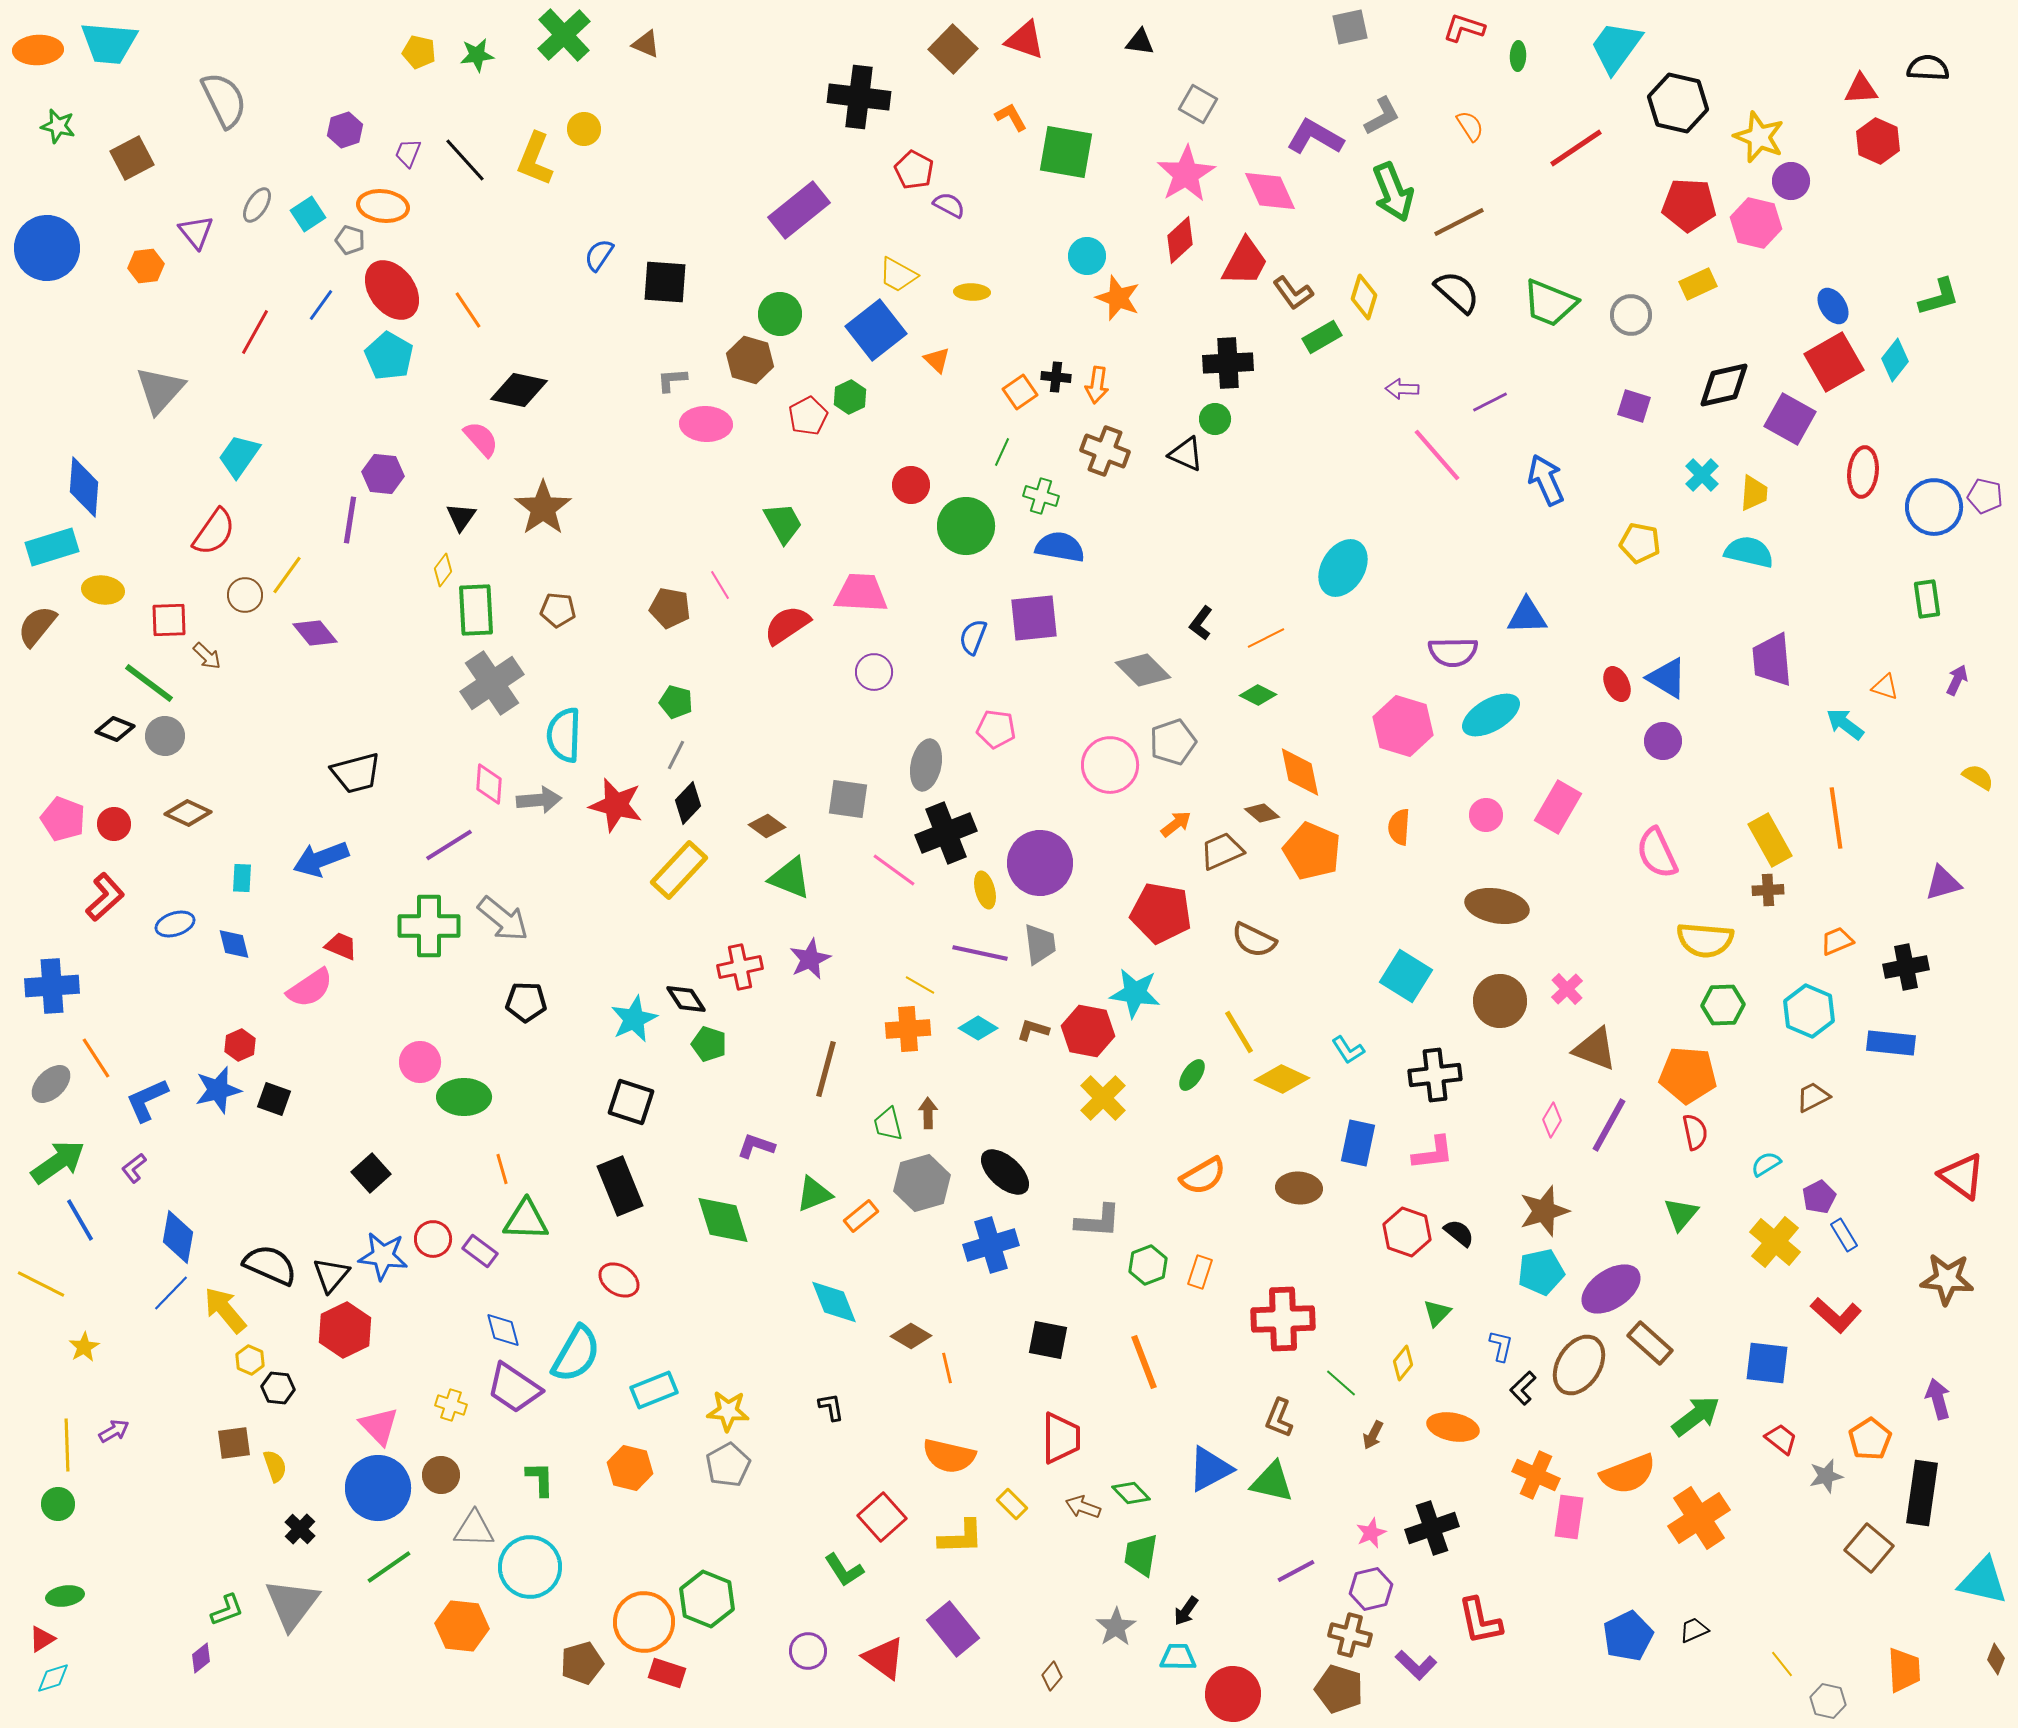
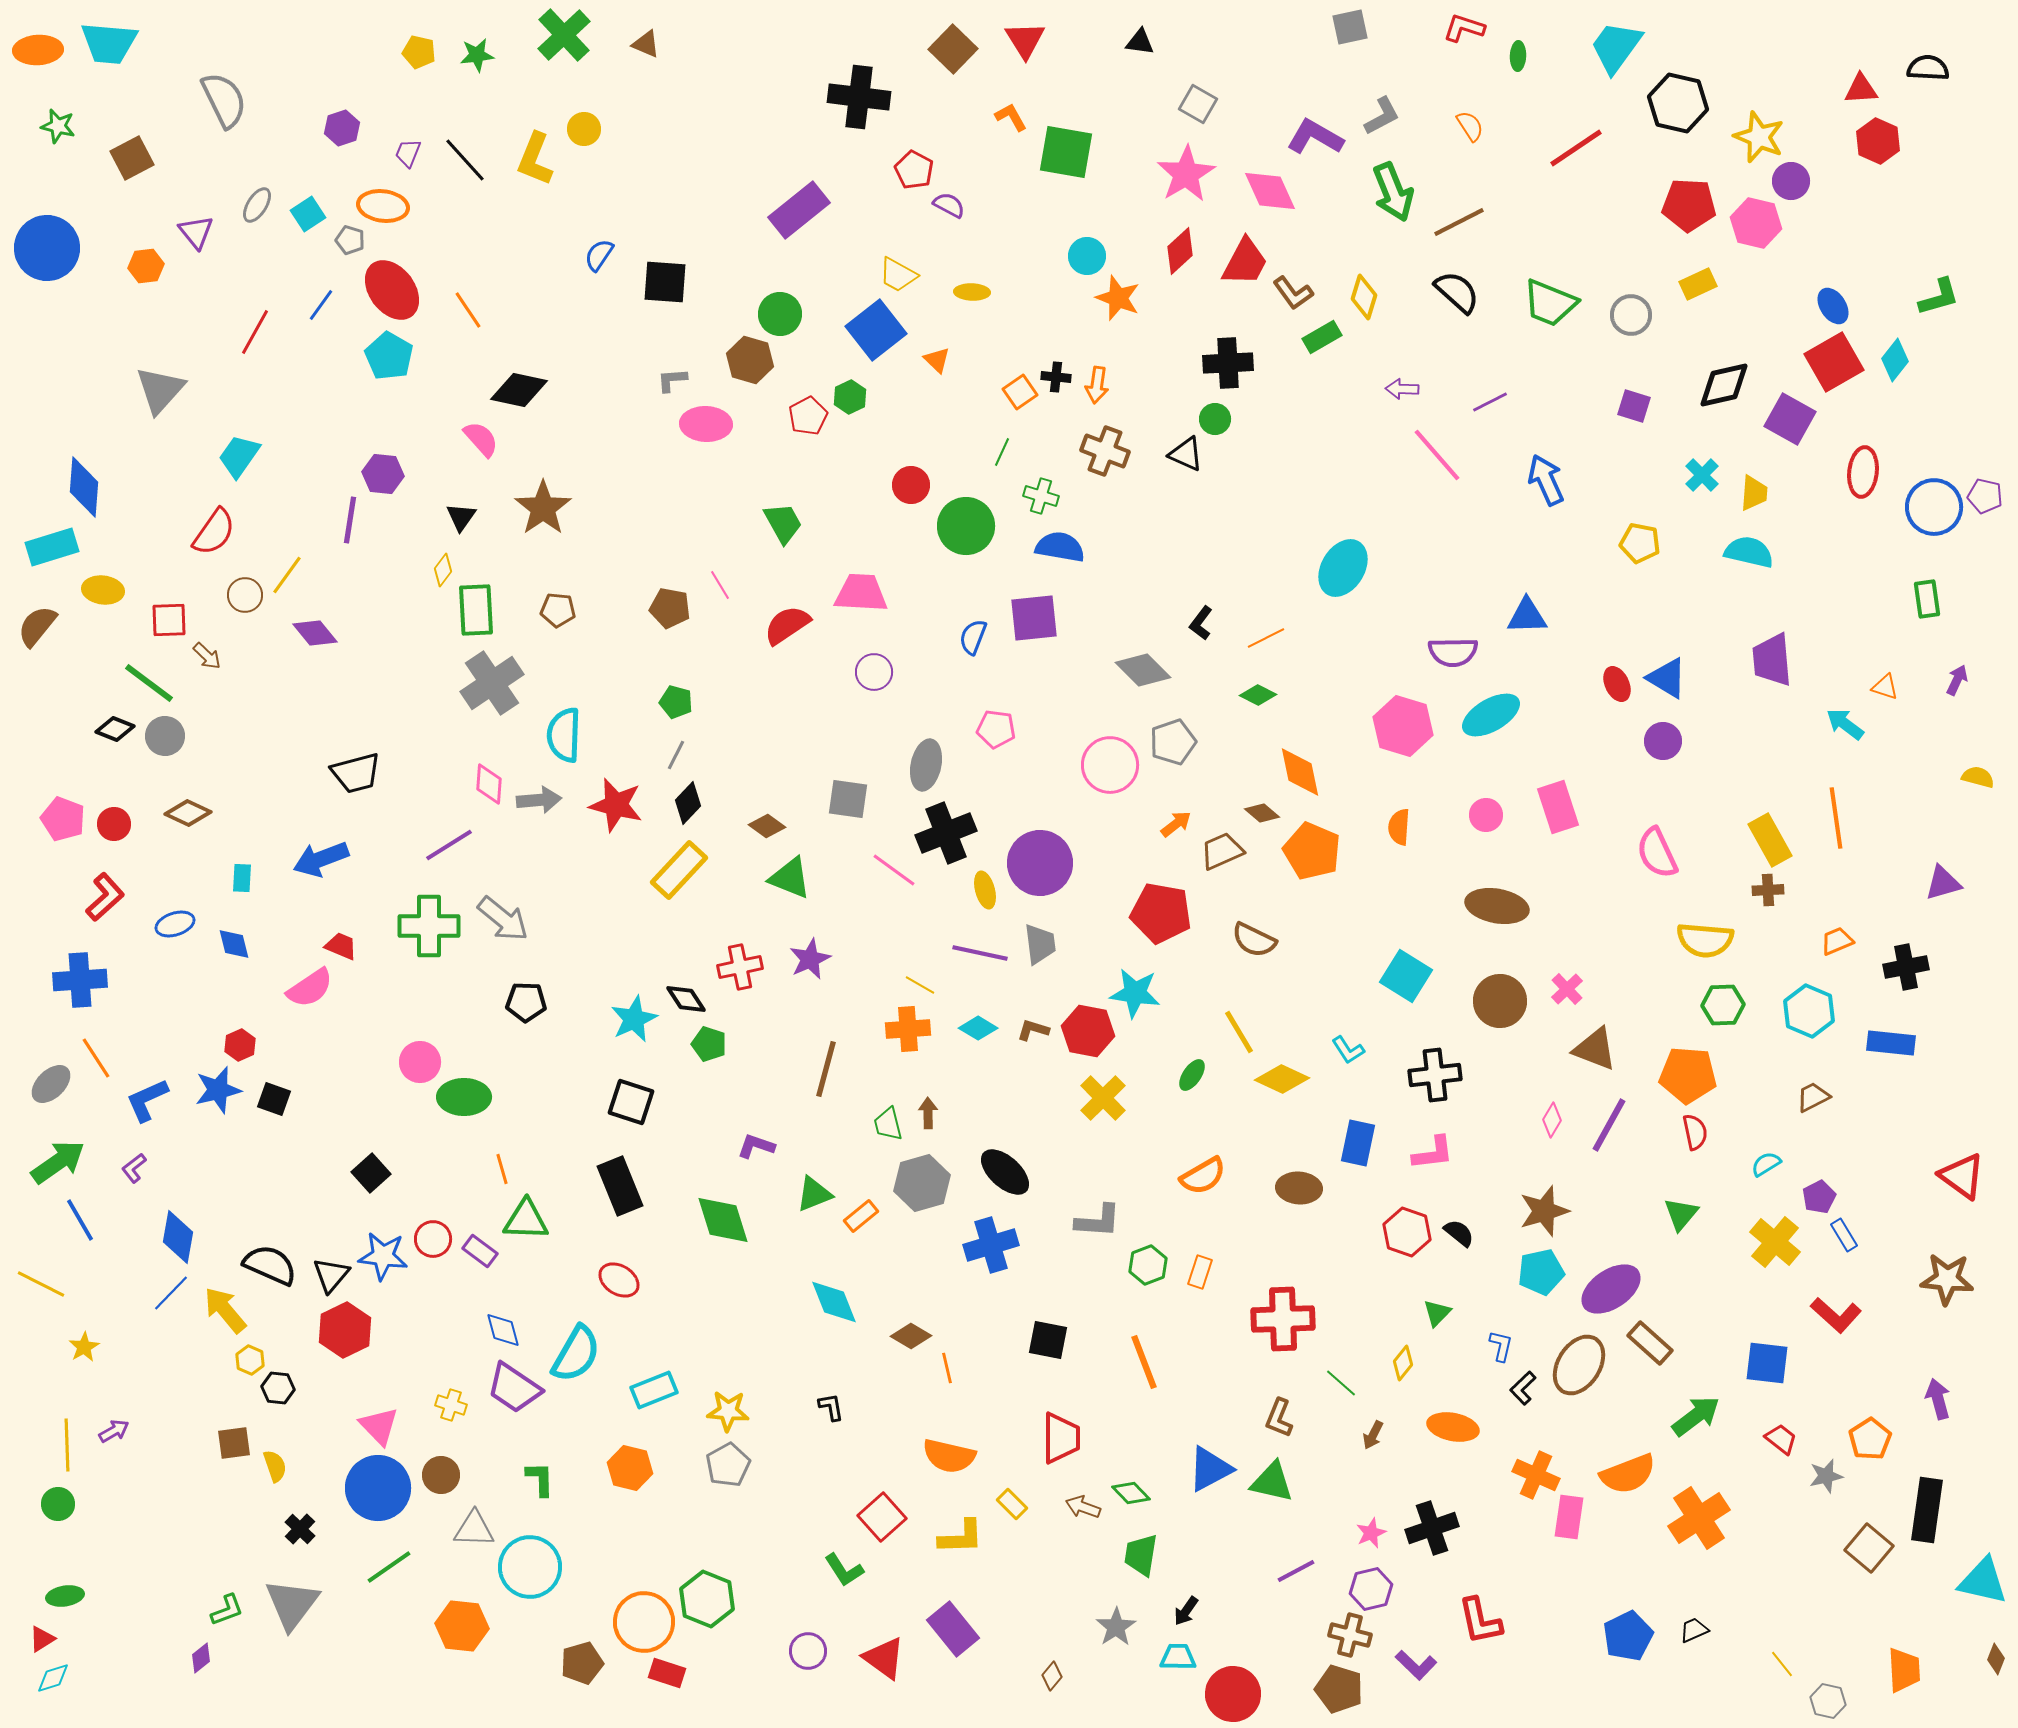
red triangle at (1025, 40): rotated 39 degrees clockwise
purple hexagon at (345, 130): moved 3 px left, 2 px up
red diamond at (1180, 240): moved 11 px down
yellow semicircle at (1978, 777): rotated 16 degrees counterclockwise
pink rectangle at (1558, 807): rotated 48 degrees counterclockwise
blue cross at (52, 986): moved 28 px right, 6 px up
black rectangle at (1922, 1493): moved 5 px right, 17 px down
